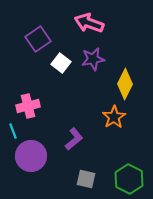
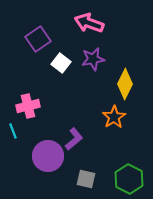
purple circle: moved 17 px right
